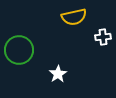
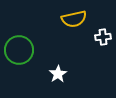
yellow semicircle: moved 2 px down
